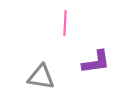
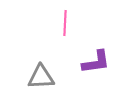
gray triangle: rotated 12 degrees counterclockwise
